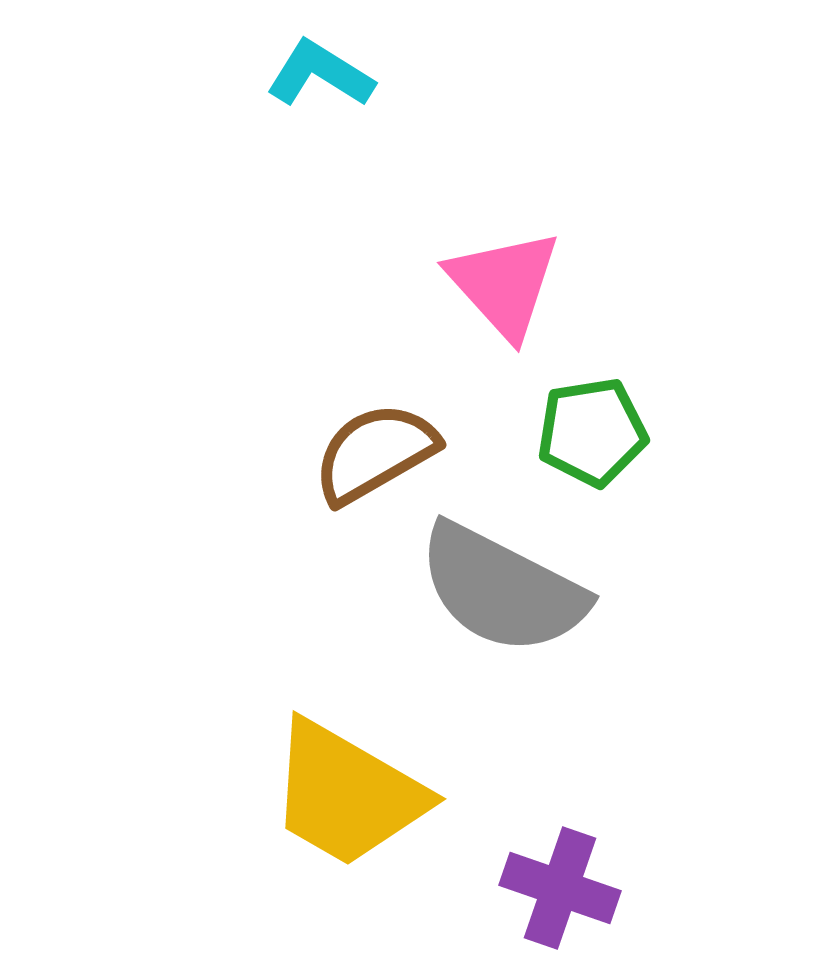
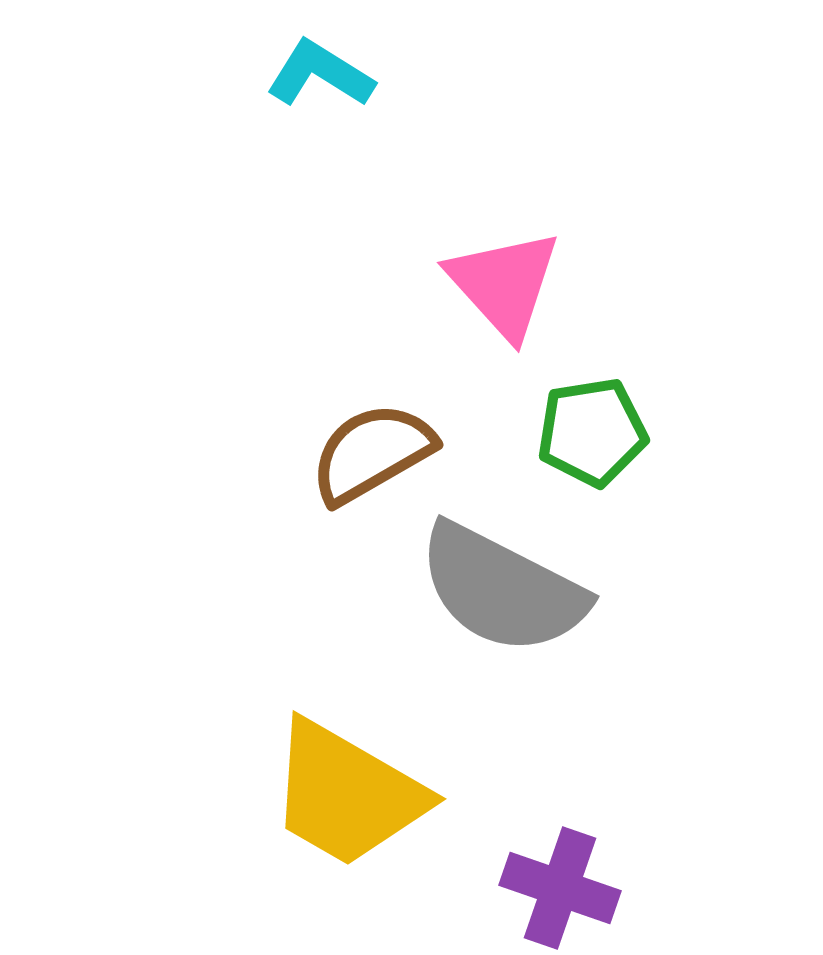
brown semicircle: moved 3 px left
